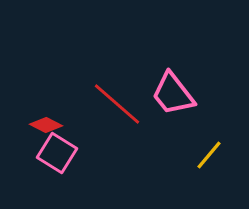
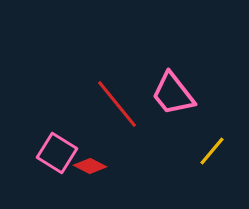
red line: rotated 10 degrees clockwise
red diamond: moved 44 px right, 41 px down
yellow line: moved 3 px right, 4 px up
